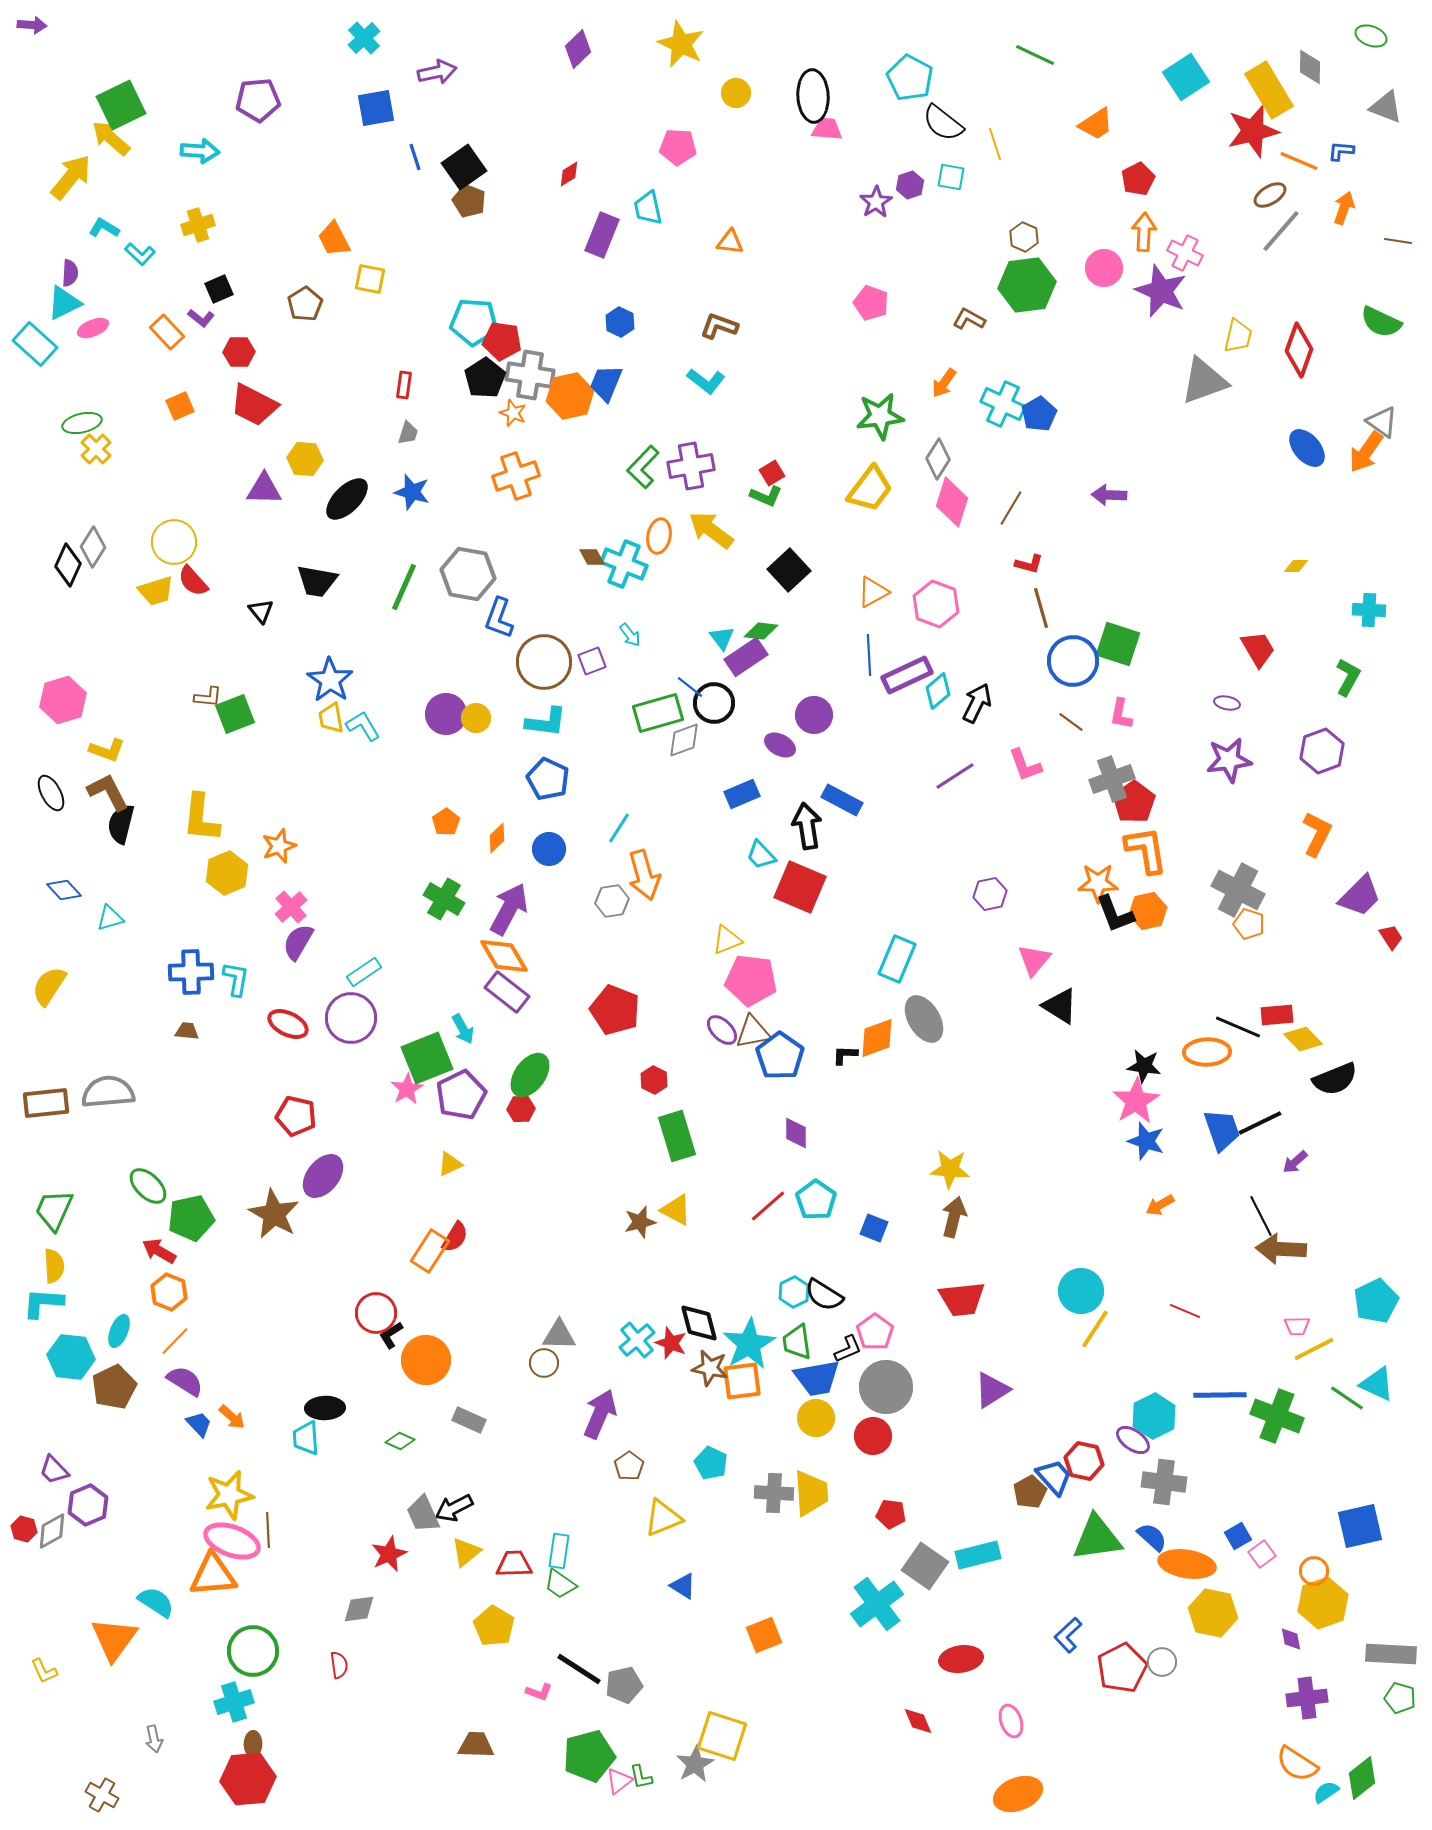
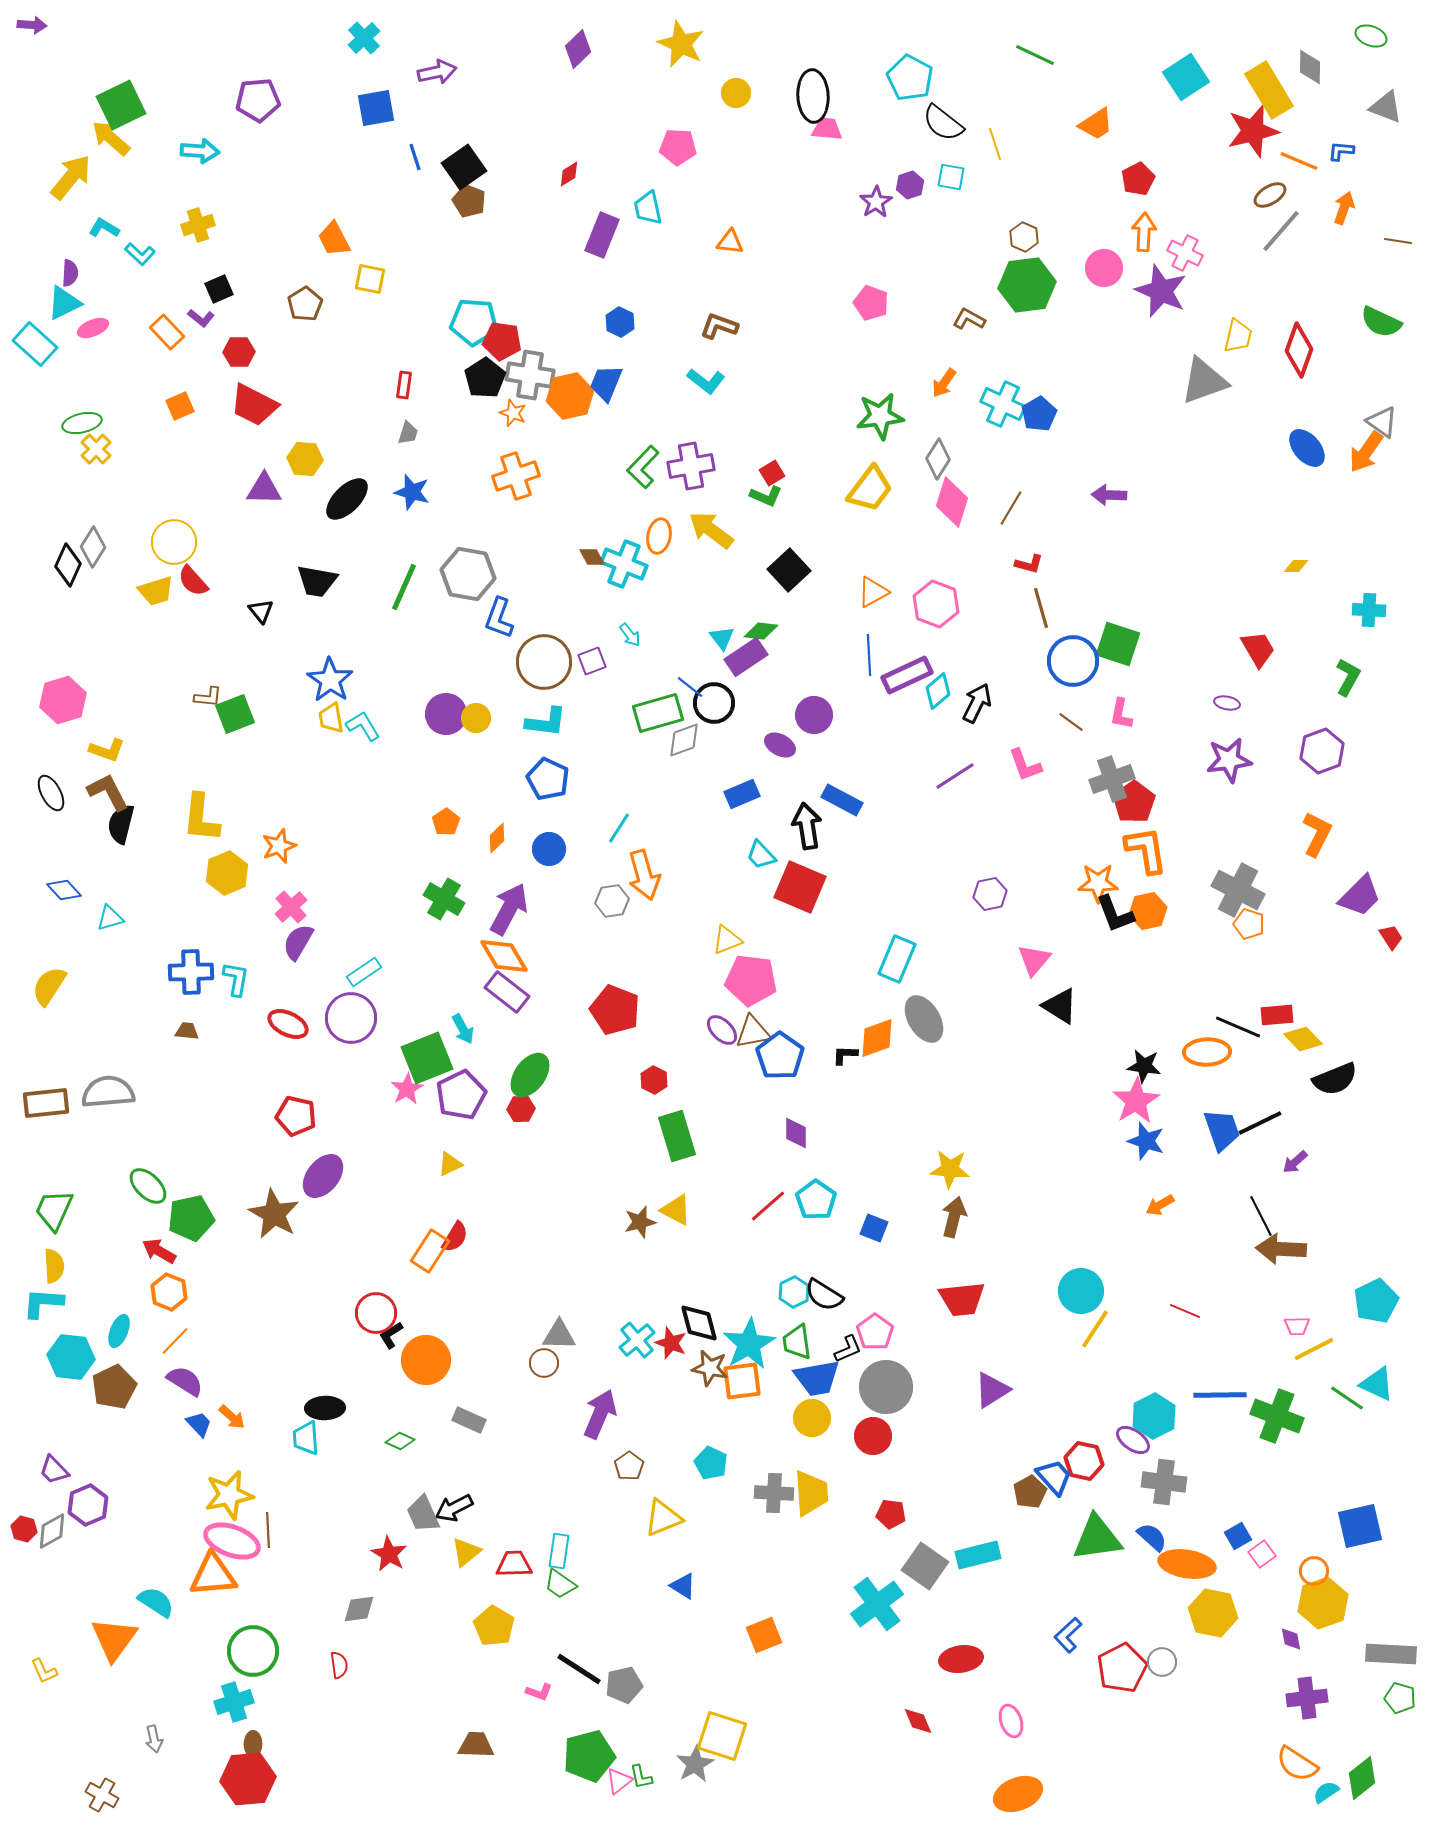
yellow circle at (816, 1418): moved 4 px left
red star at (389, 1554): rotated 18 degrees counterclockwise
